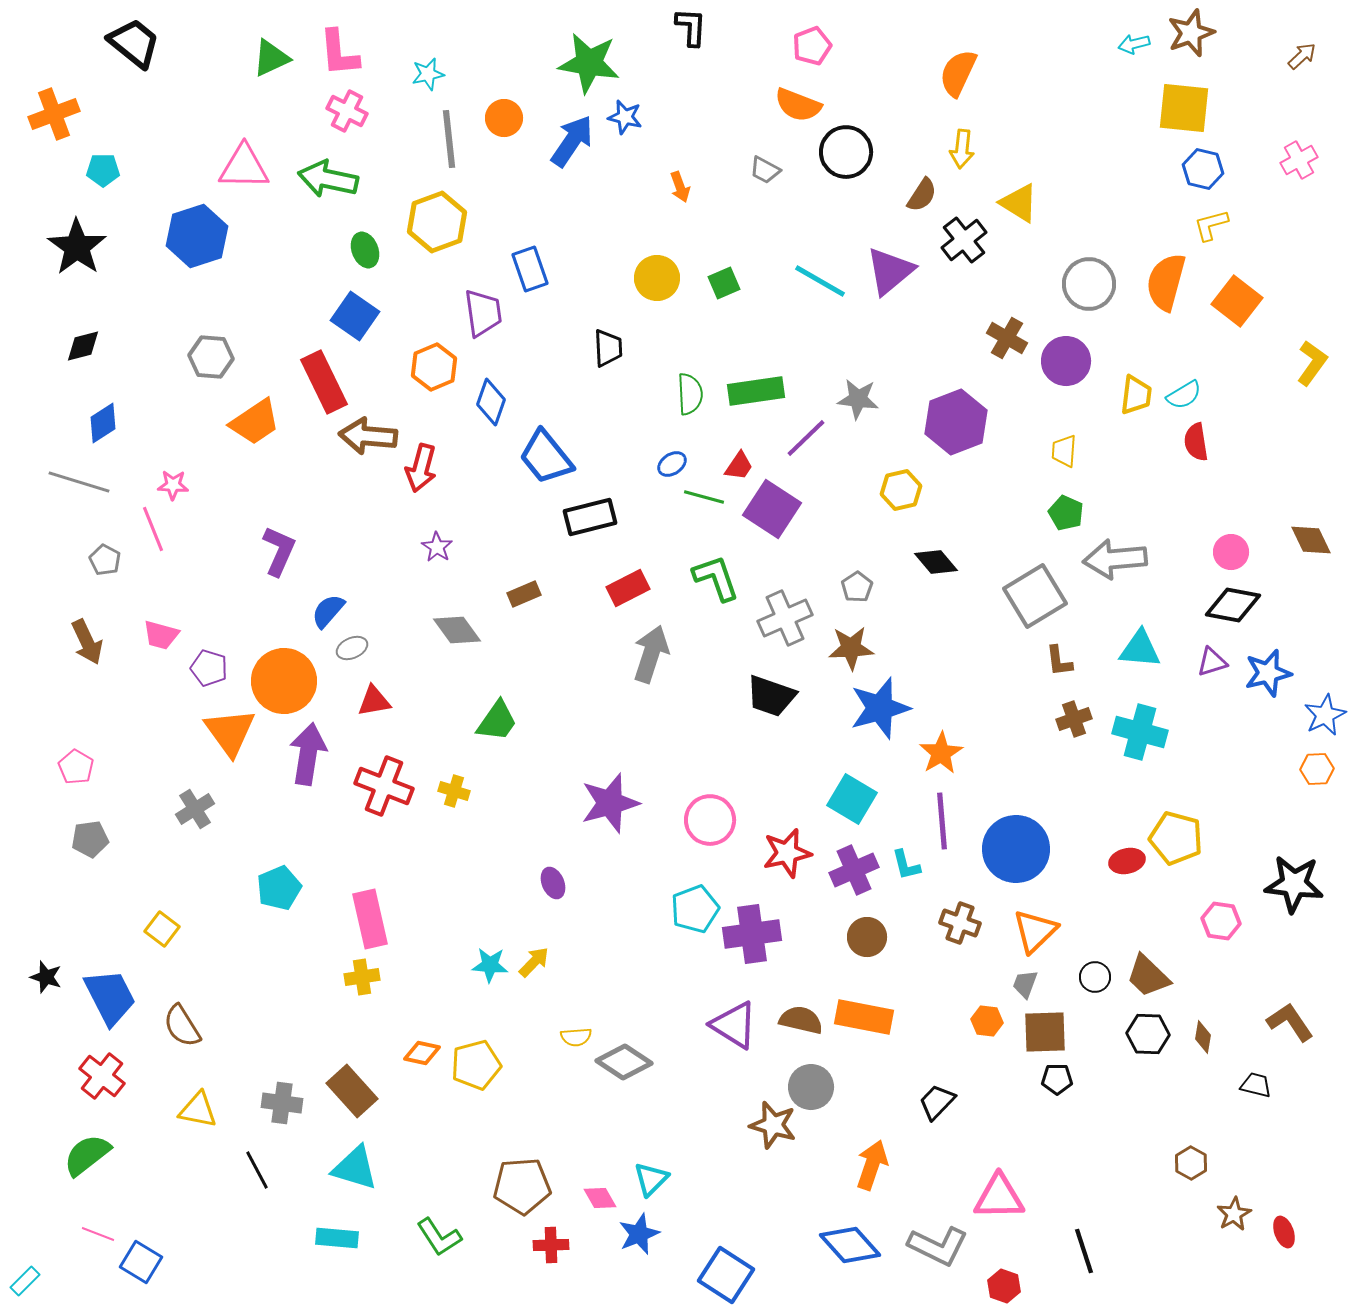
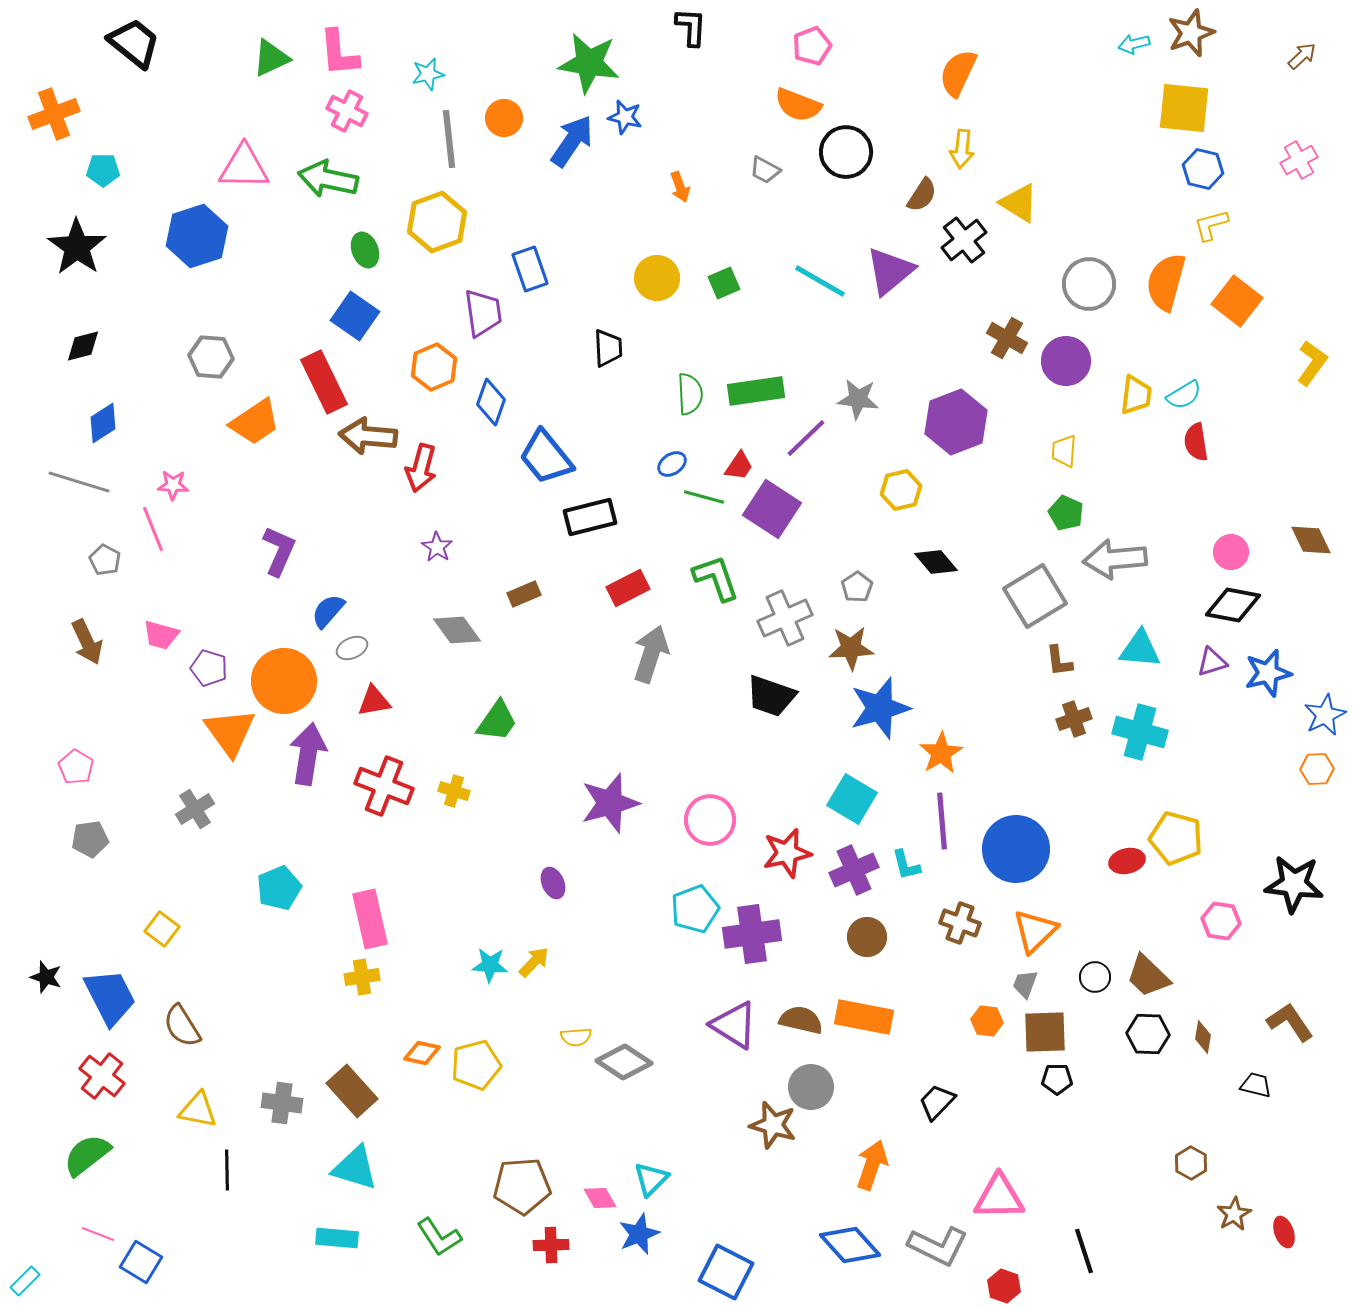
black line at (257, 1170): moved 30 px left; rotated 27 degrees clockwise
blue square at (726, 1275): moved 3 px up; rotated 6 degrees counterclockwise
